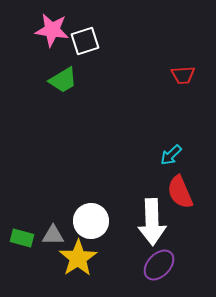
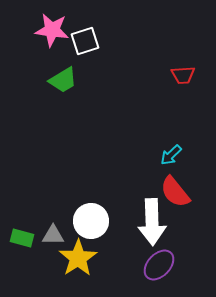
red semicircle: moved 5 px left; rotated 16 degrees counterclockwise
